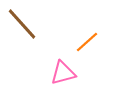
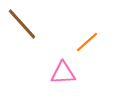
pink triangle: rotated 12 degrees clockwise
